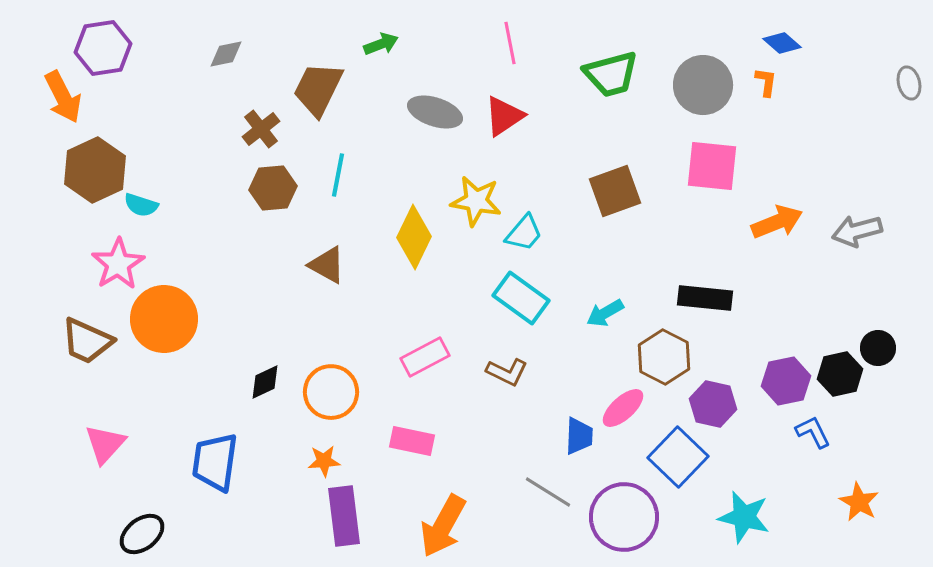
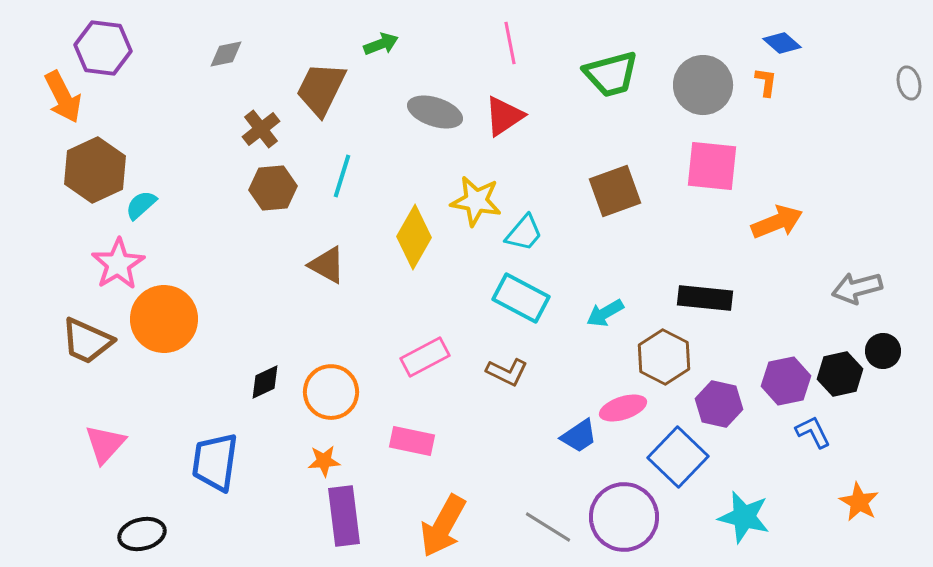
purple hexagon at (103, 48): rotated 16 degrees clockwise
brown trapezoid at (318, 89): moved 3 px right
cyan line at (338, 175): moved 4 px right, 1 px down; rotated 6 degrees clockwise
cyan semicircle at (141, 205): rotated 120 degrees clockwise
gray arrow at (857, 231): moved 57 px down
yellow diamond at (414, 237): rotated 4 degrees clockwise
cyan rectangle at (521, 298): rotated 8 degrees counterclockwise
black circle at (878, 348): moved 5 px right, 3 px down
purple hexagon at (713, 404): moved 6 px right
pink ellipse at (623, 408): rotated 24 degrees clockwise
blue trapezoid at (579, 436): rotated 54 degrees clockwise
gray line at (548, 492): moved 35 px down
black ellipse at (142, 534): rotated 24 degrees clockwise
